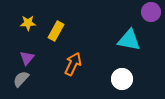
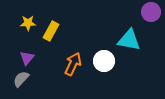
yellow rectangle: moved 5 px left
white circle: moved 18 px left, 18 px up
